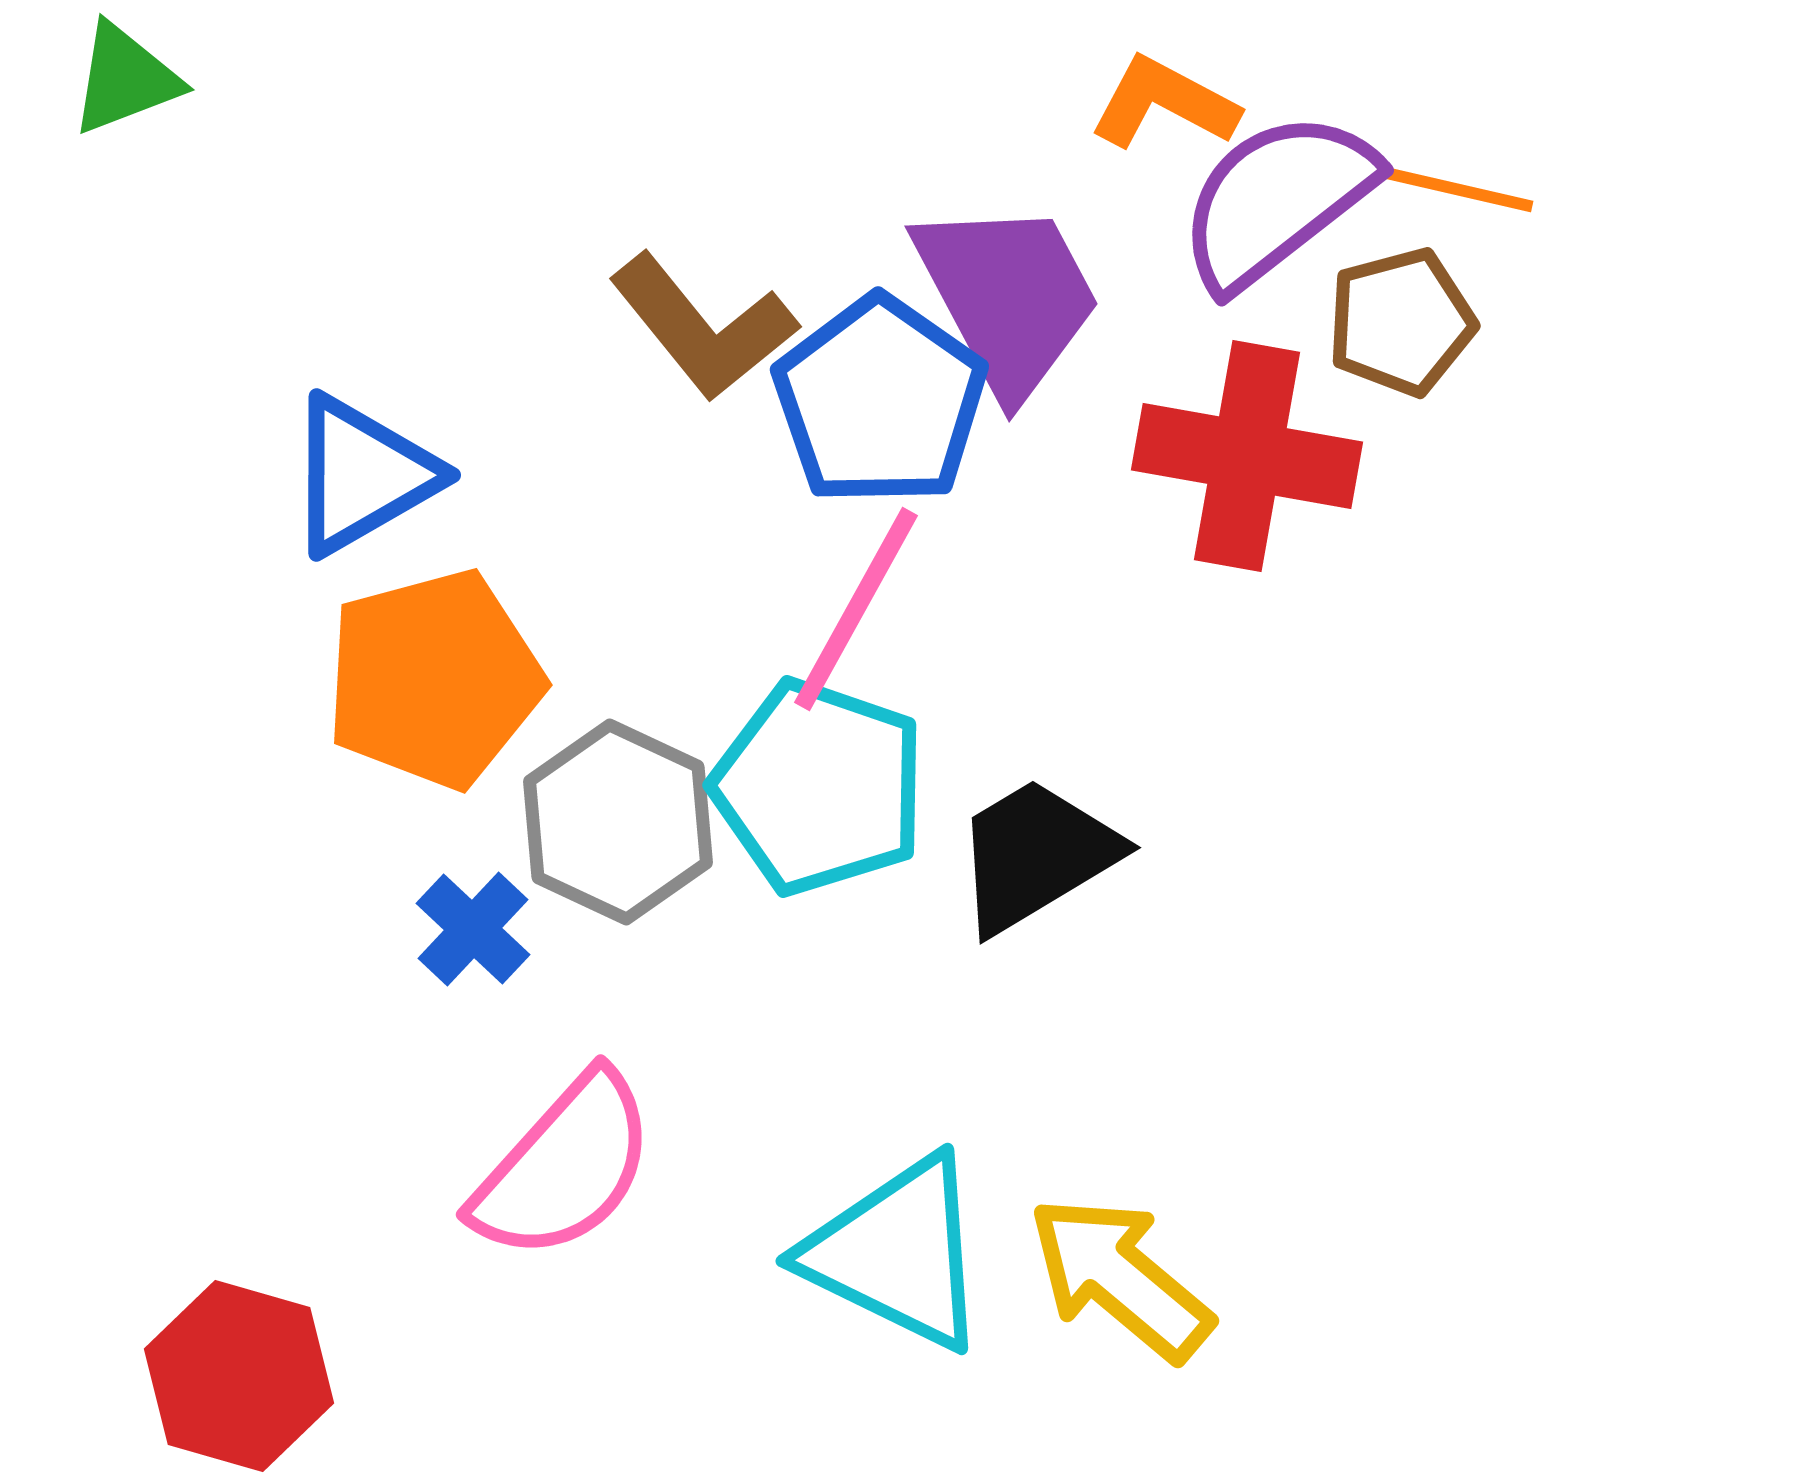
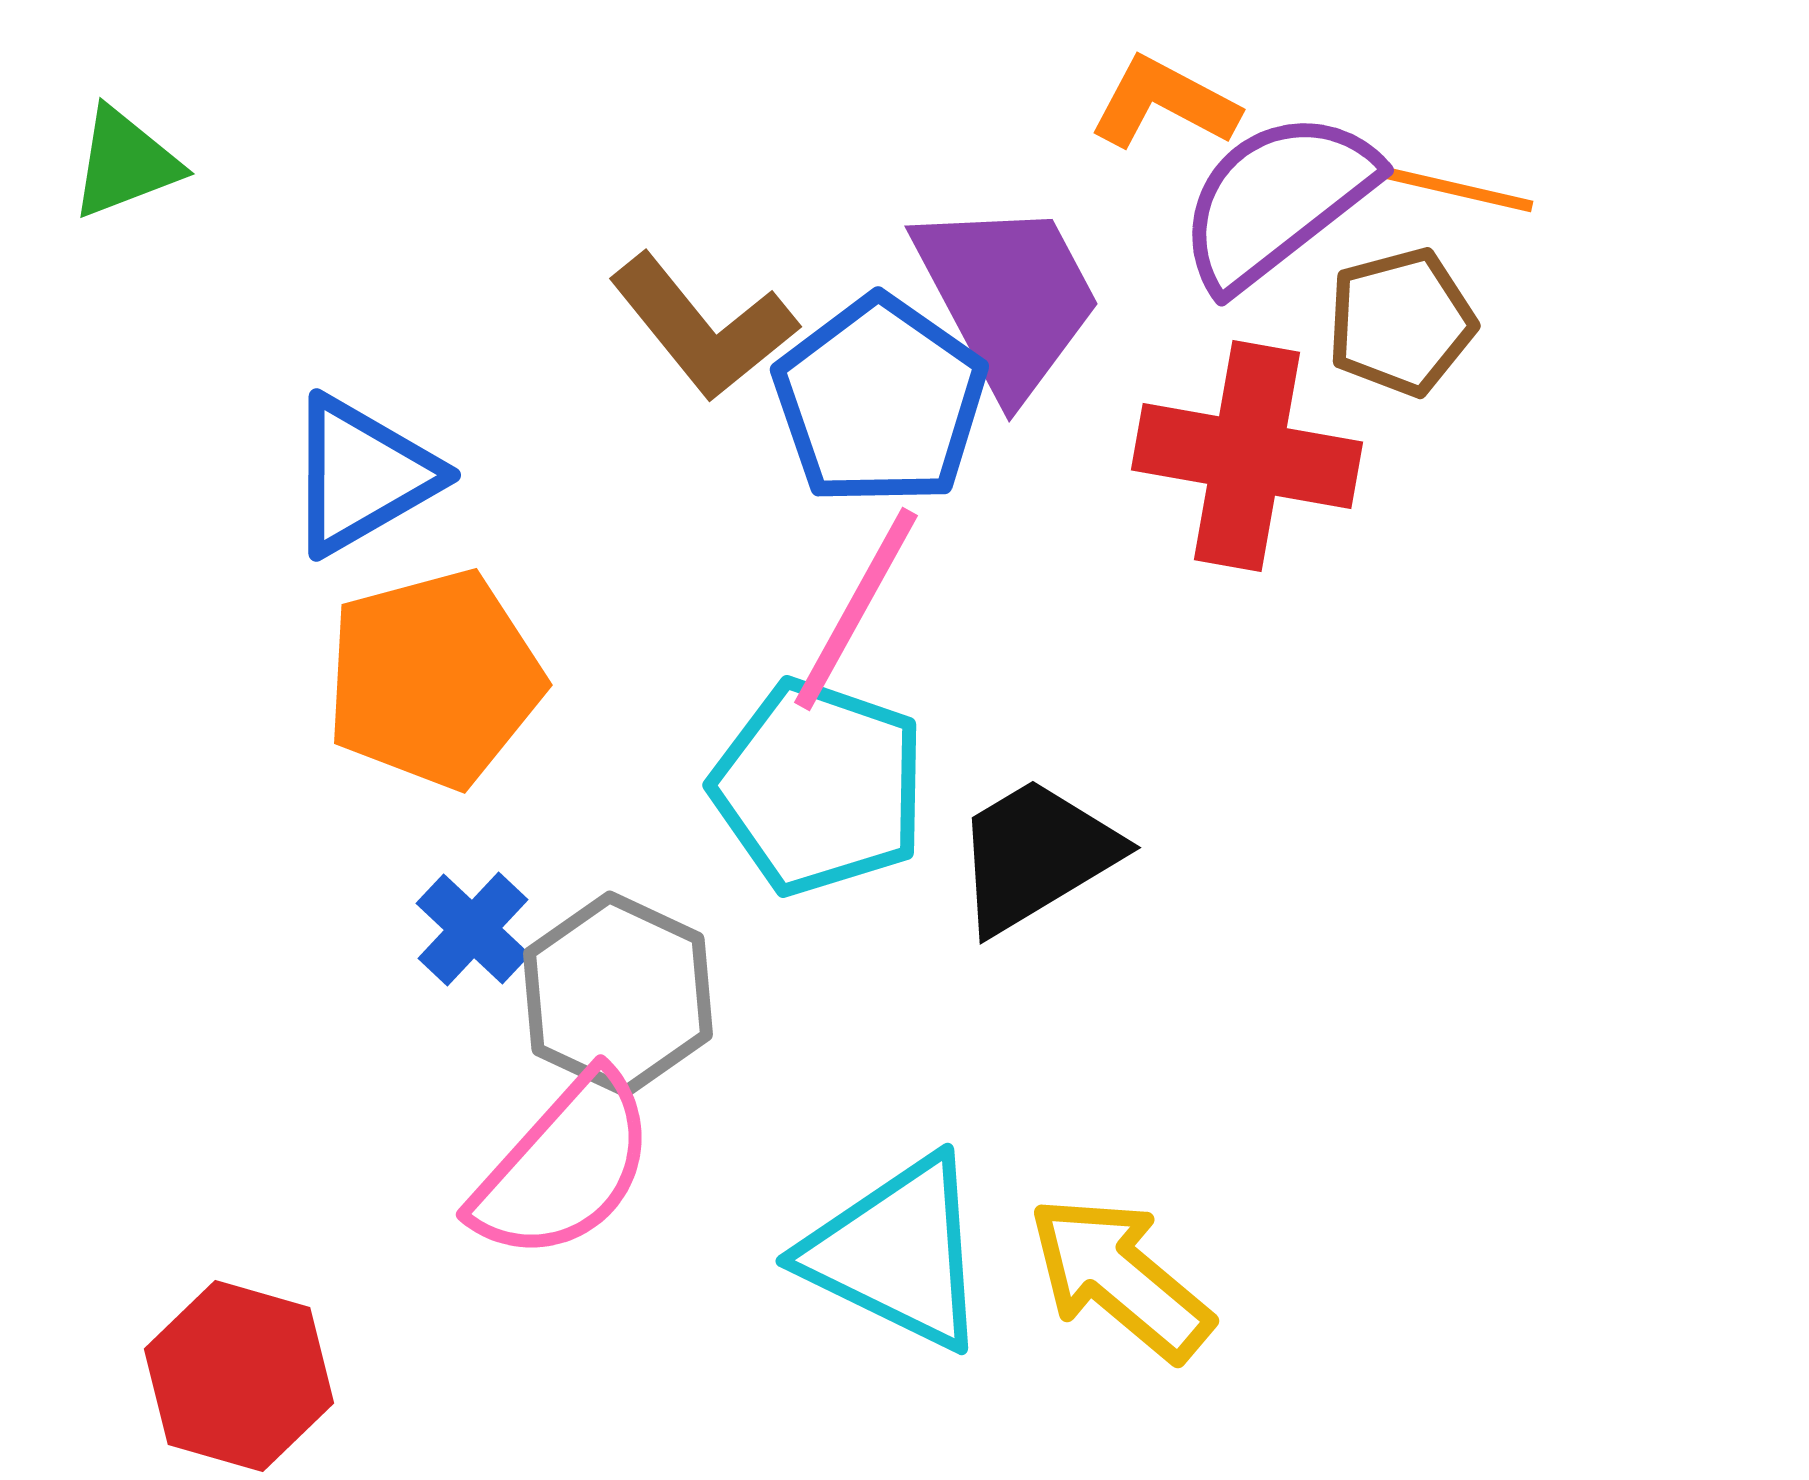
green triangle: moved 84 px down
gray hexagon: moved 172 px down
